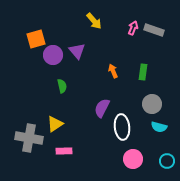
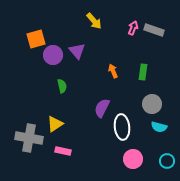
pink rectangle: moved 1 px left; rotated 14 degrees clockwise
